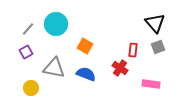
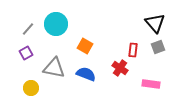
purple square: moved 1 px down
